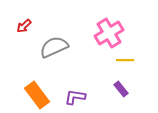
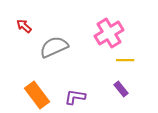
red arrow: rotated 84 degrees clockwise
